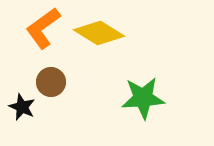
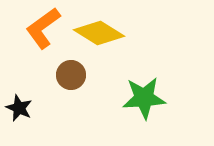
brown circle: moved 20 px right, 7 px up
green star: moved 1 px right
black star: moved 3 px left, 1 px down
